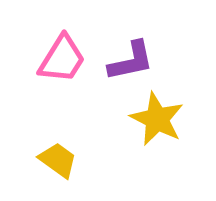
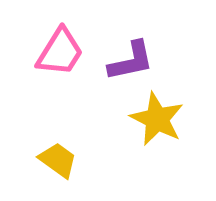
pink trapezoid: moved 2 px left, 7 px up
